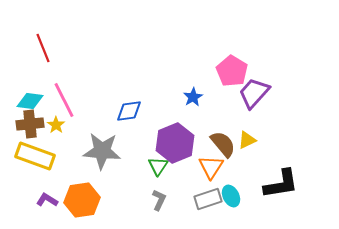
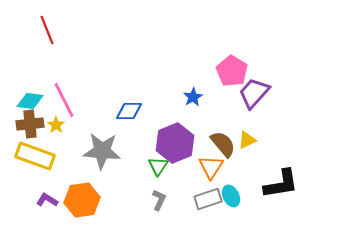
red line: moved 4 px right, 18 px up
blue diamond: rotated 8 degrees clockwise
